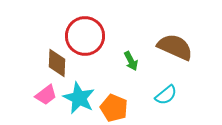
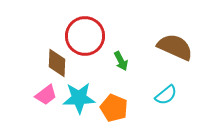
green arrow: moved 10 px left
cyan star: rotated 28 degrees counterclockwise
